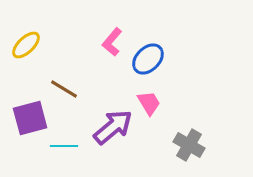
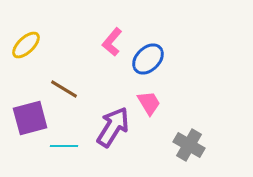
purple arrow: rotated 18 degrees counterclockwise
